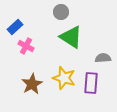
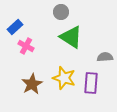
gray semicircle: moved 2 px right, 1 px up
